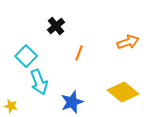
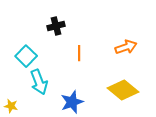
black cross: rotated 24 degrees clockwise
orange arrow: moved 2 px left, 5 px down
orange line: rotated 21 degrees counterclockwise
yellow diamond: moved 2 px up
